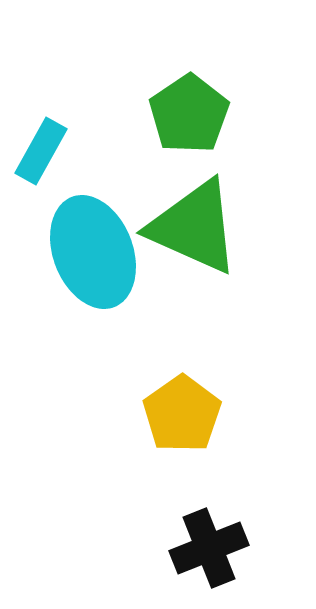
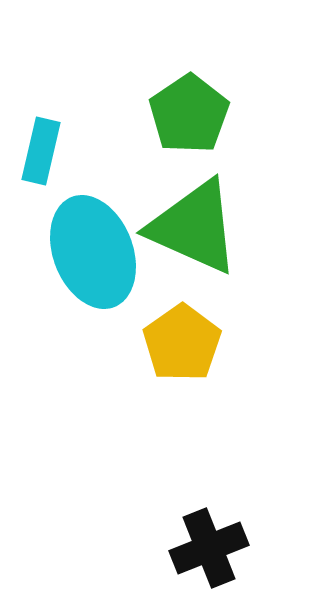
cyan rectangle: rotated 16 degrees counterclockwise
yellow pentagon: moved 71 px up
